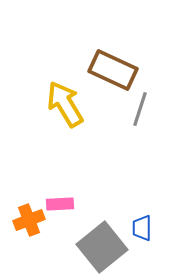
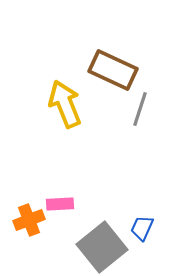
yellow arrow: rotated 9 degrees clockwise
blue trapezoid: rotated 24 degrees clockwise
